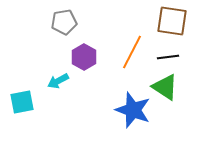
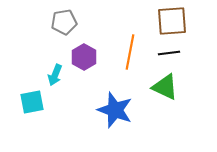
brown square: rotated 12 degrees counterclockwise
orange line: moved 2 px left; rotated 16 degrees counterclockwise
black line: moved 1 px right, 4 px up
cyan arrow: moved 3 px left, 6 px up; rotated 40 degrees counterclockwise
green triangle: rotated 8 degrees counterclockwise
cyan square: moved 10 px right
blue star: moved 18 px left
